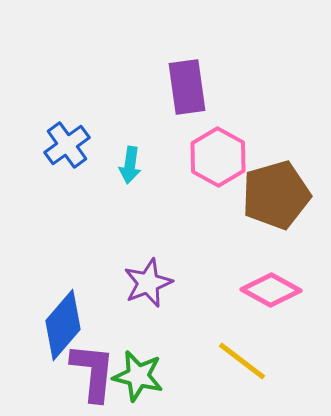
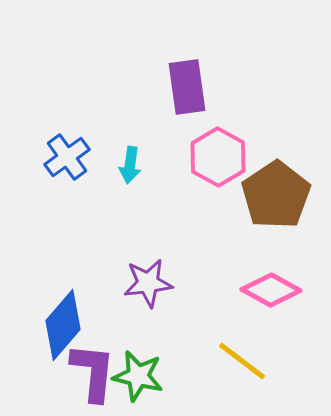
blue cross: moved 12 px down
brown pentagon: rotated 18 degrees counterclockwise
purple star: rotated 15 degrees clockwise
